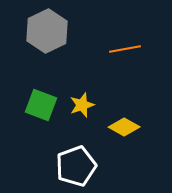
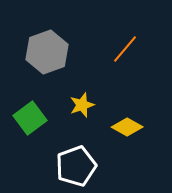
gray hexagon: moved 21 px down; rotated 6 degrees clockwise
orange line: rotated 40 degrees counterclockwise
green square: moved 11 px left, 13 px down; rotated 32 degrees clockwise
yellow diamond: moved 3 px right
